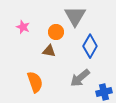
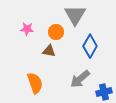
gray triangle: moved 1 px up
pink star: moved 4 px right, 2 px down; rotated 16 degrees counterclockwise
gray arrow: moved 1 px down
orange semicircle: moved 1 px down
